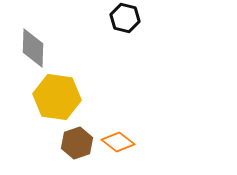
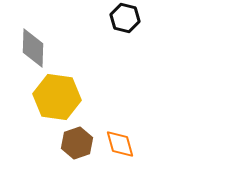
orange diamond: moved 2 px right, 2 px down; rotated 36 degrees clockwise
